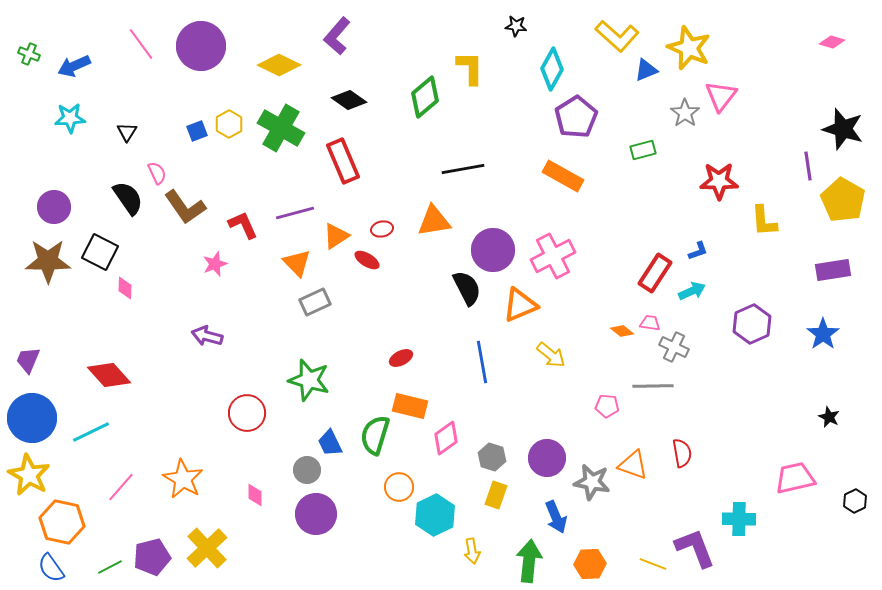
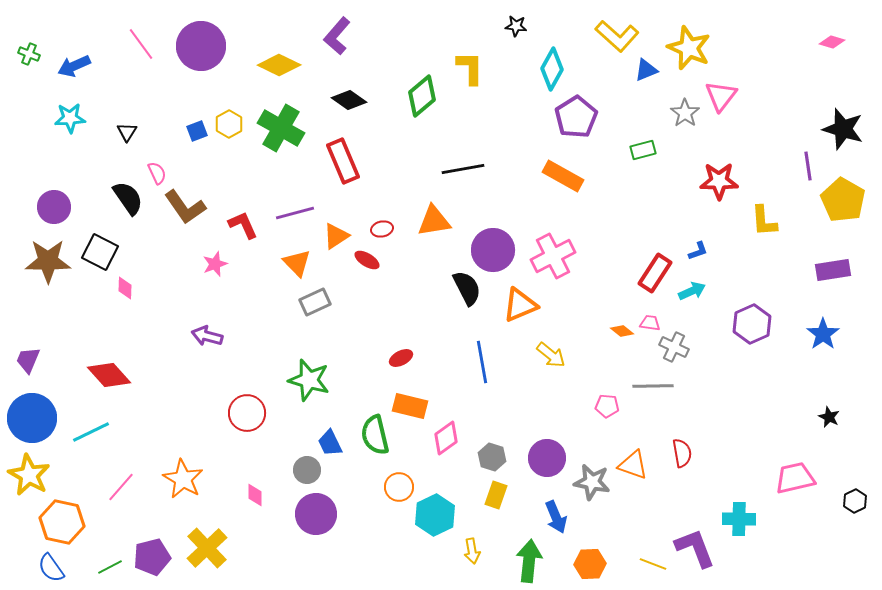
green diamond at (425, 97): moved 3 px left, 1 px up
green semicircle at (375, 435): rotated 30 degrees counterclockwise
